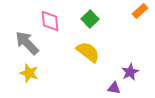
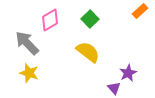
pink diamond: moved 1 px up; rotated 65 degrees clockwise
purple star: moved 2 px left, 1 px down
purple triangle: rotated 40 degrees clockwise
